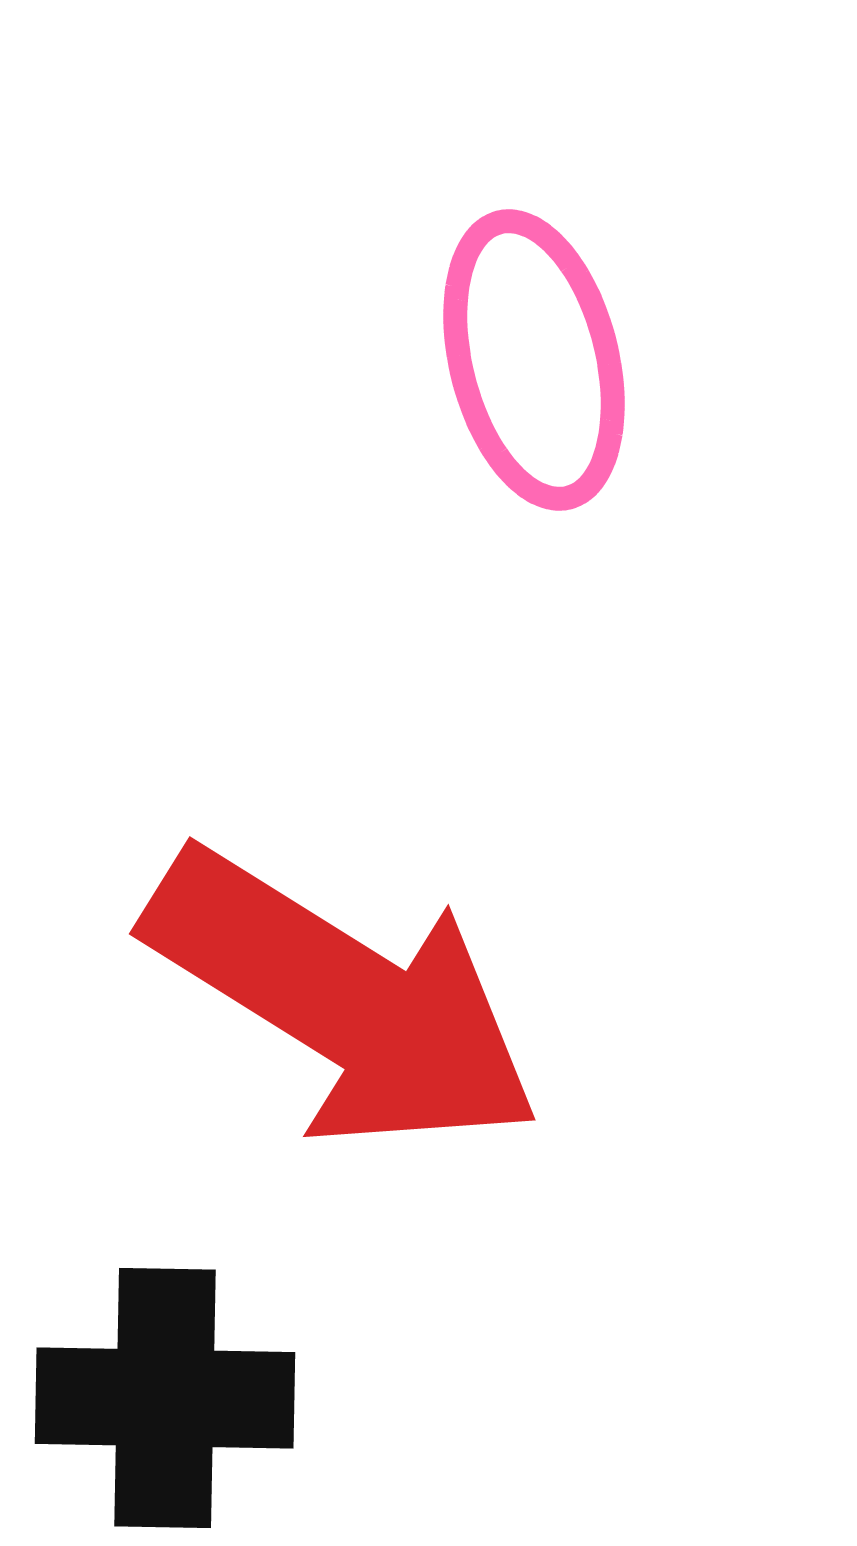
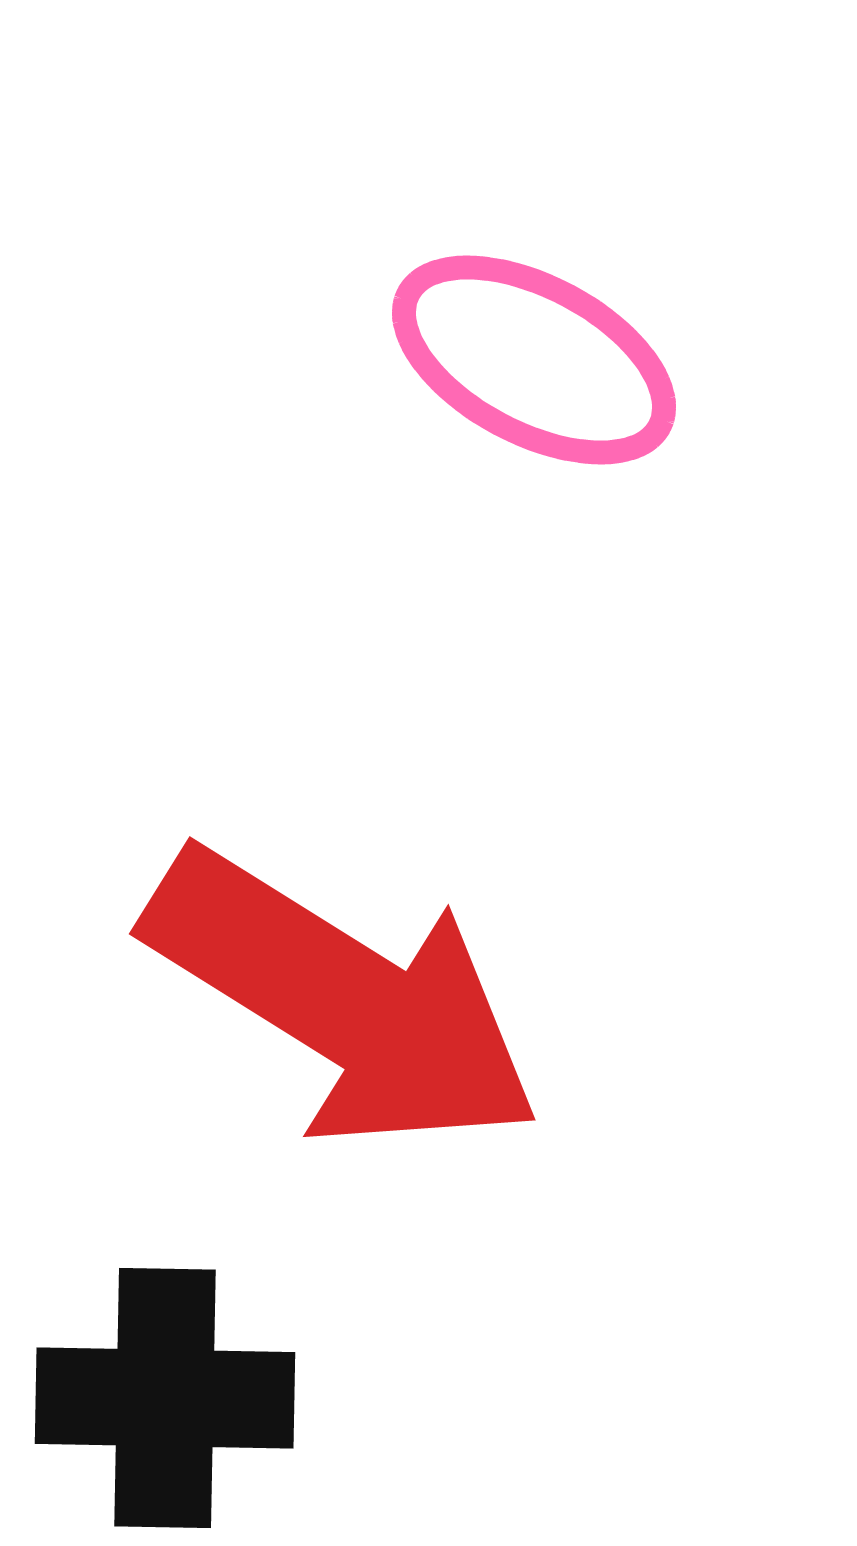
pink ellipse: rotated 48 degrees counterclockwise
